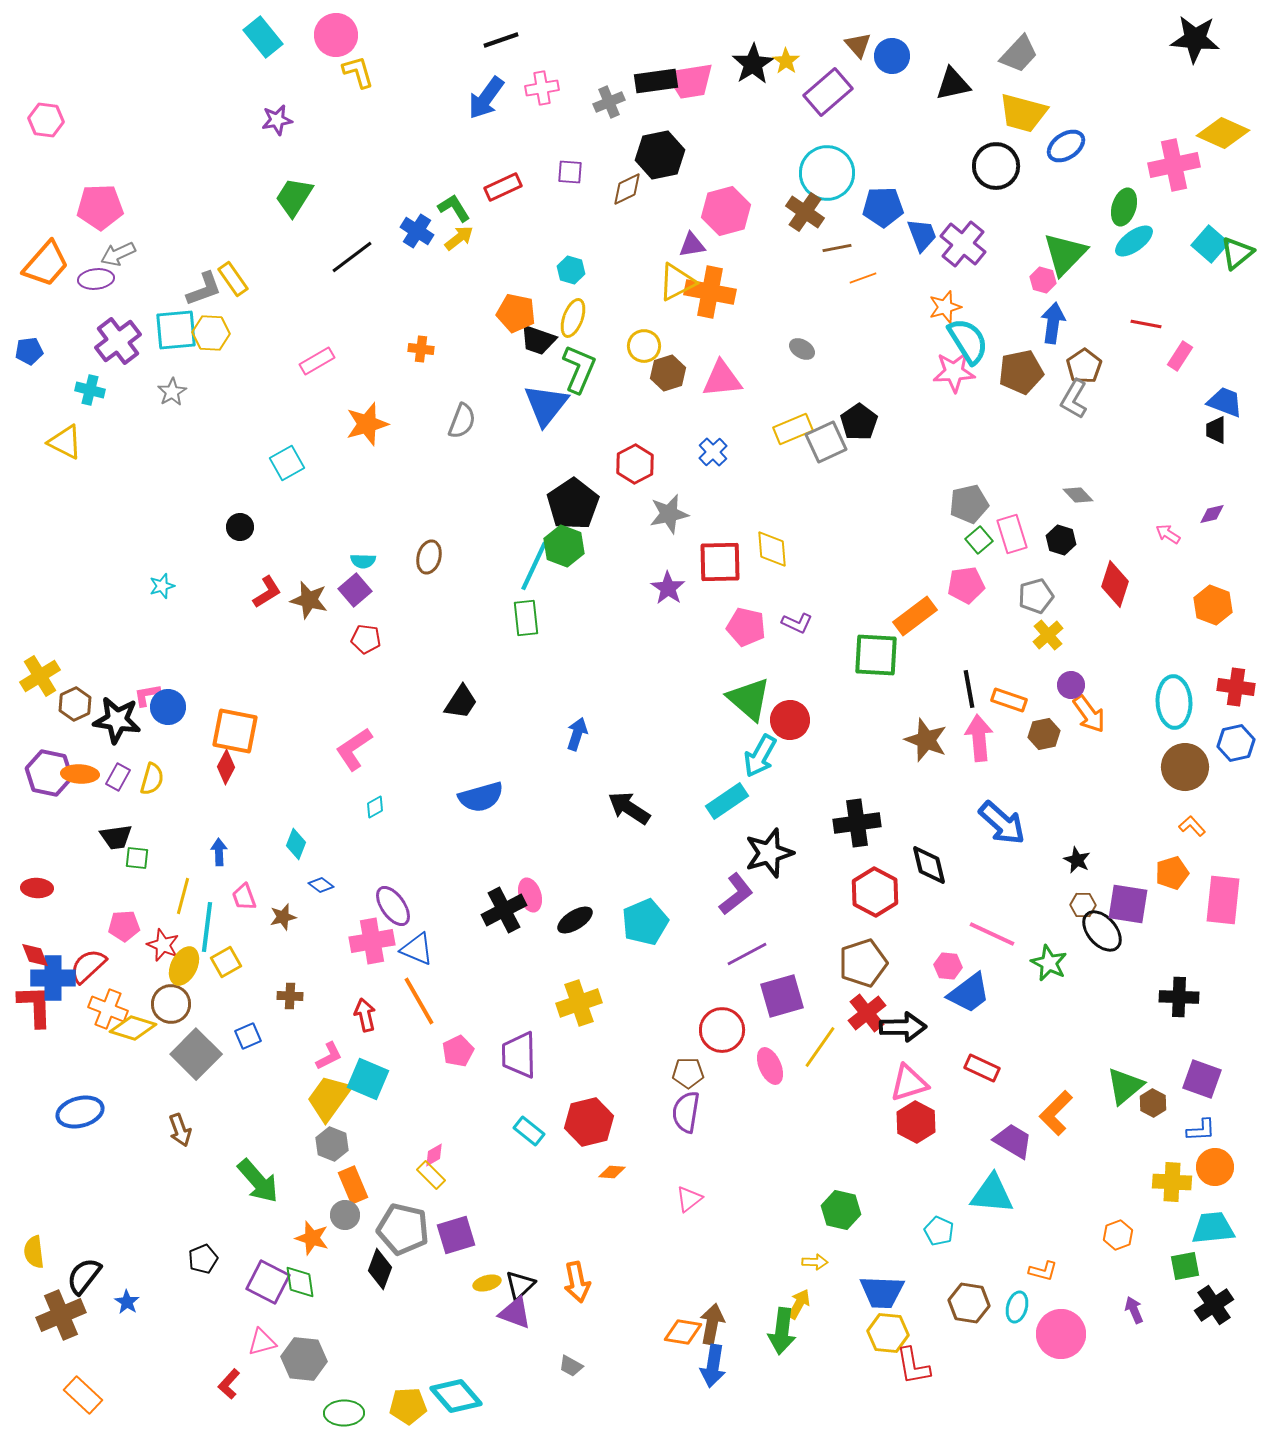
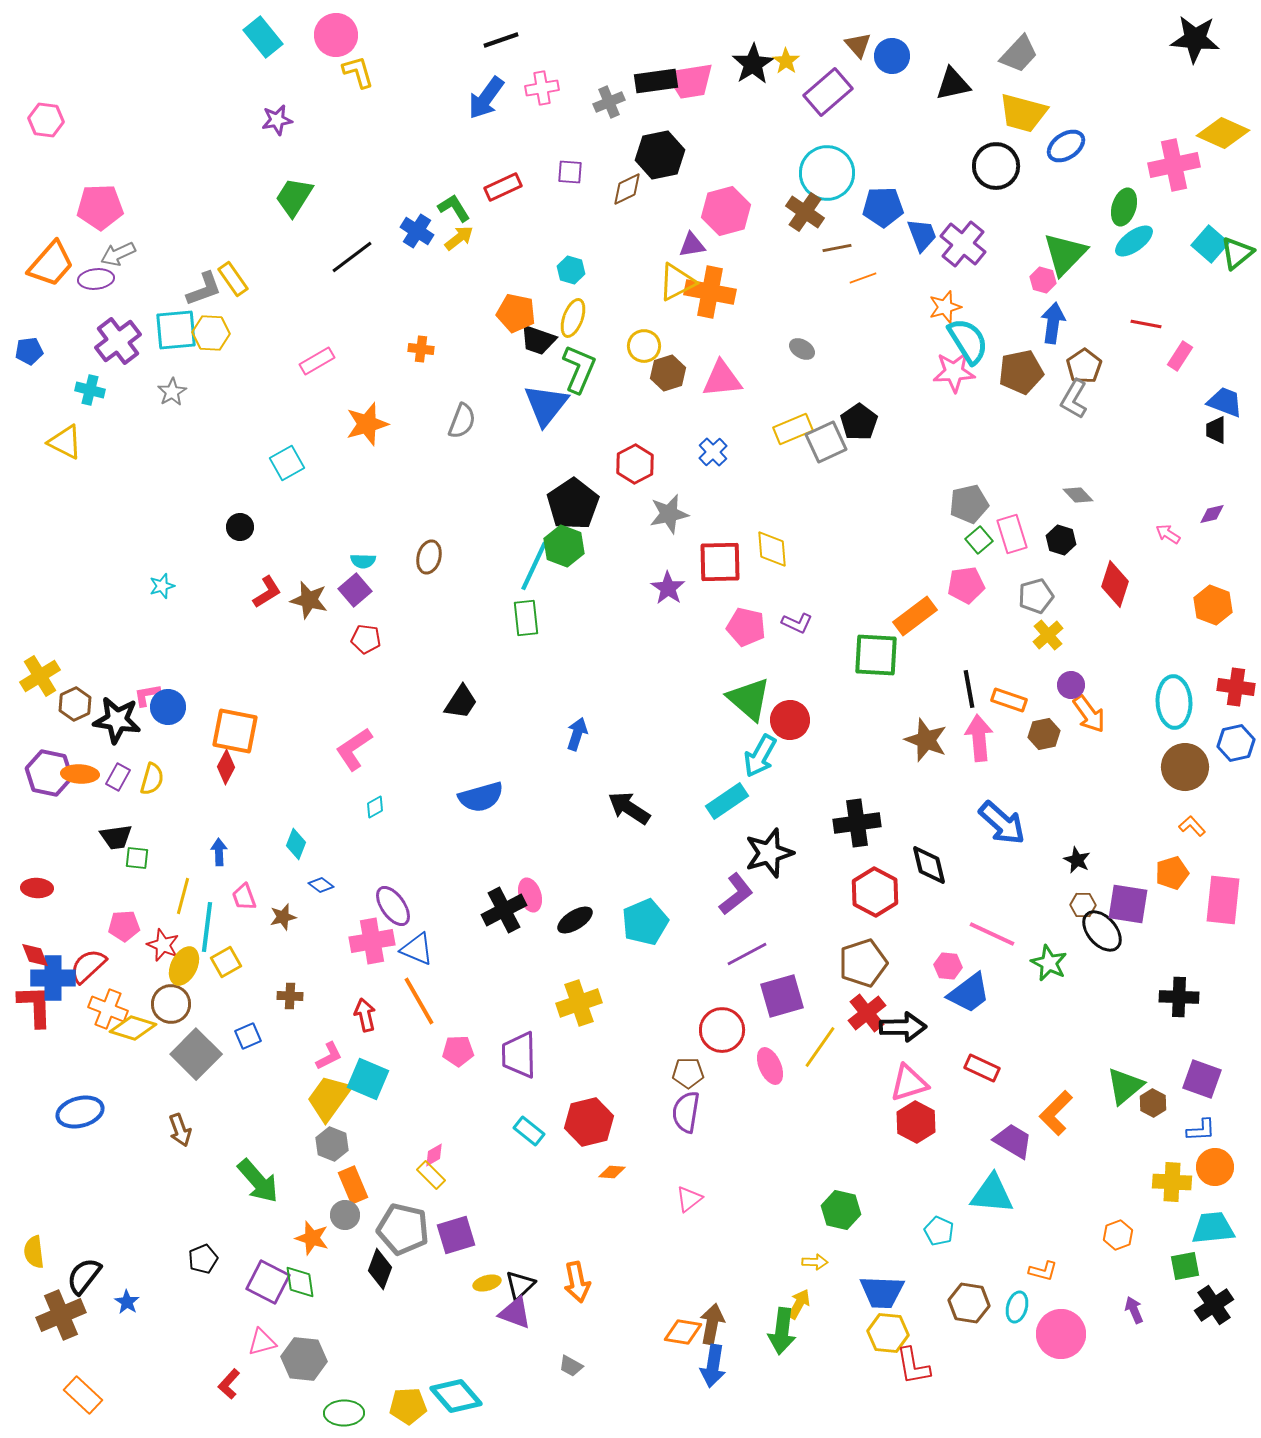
orange trapezoid at (46, 264): moved 5 px right
pink pentagon at (458, 1051): rotated 24 degrees clockwise
